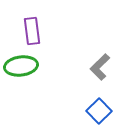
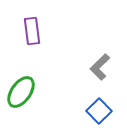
green ellipse: moved 26 px down; rotated 48 degrees counterclockwise
